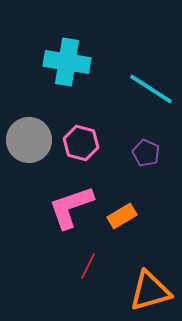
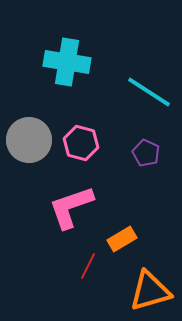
cyan line: moved 2 px left, 3 px down
orange rectangle: moved 23 px down
